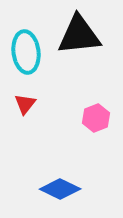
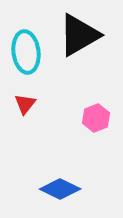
black triangle: rotated 24 degrees counterclockwise
